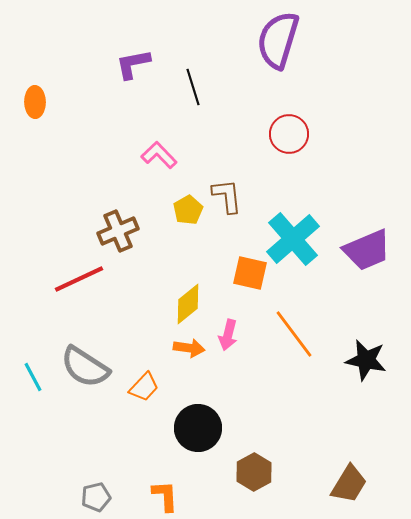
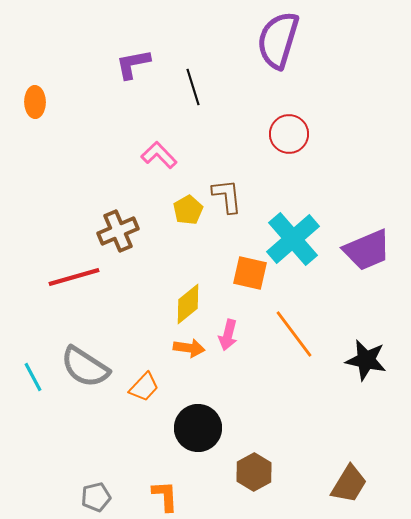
red line: moved 5 px left, 2 px up; rotated 9 degrees clockwise
